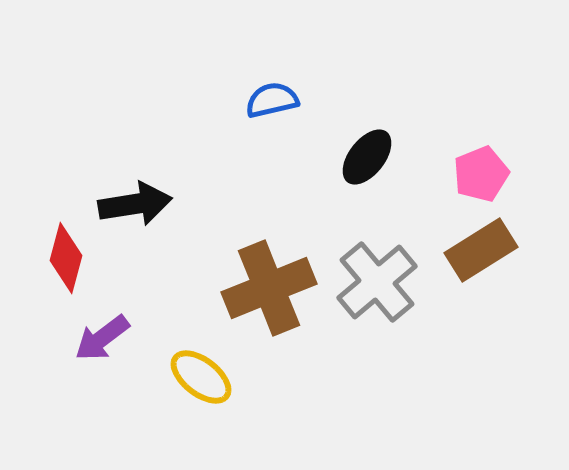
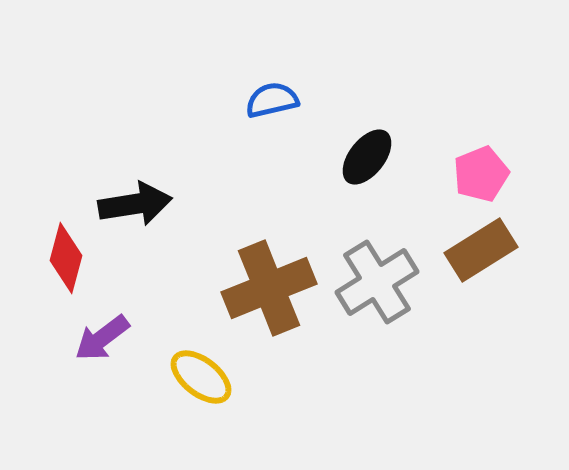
gray cross: rotated 8 degrees clockwise
